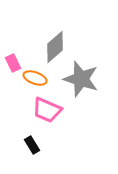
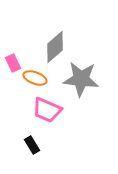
gray star: rotated 12 degrees counterclockwise
